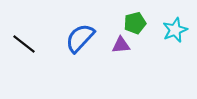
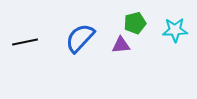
cyan star: rotated 20 degrees clockwise
black line: moved 1 px right, 2 px up; rotated 50 degrees counterclockwise
